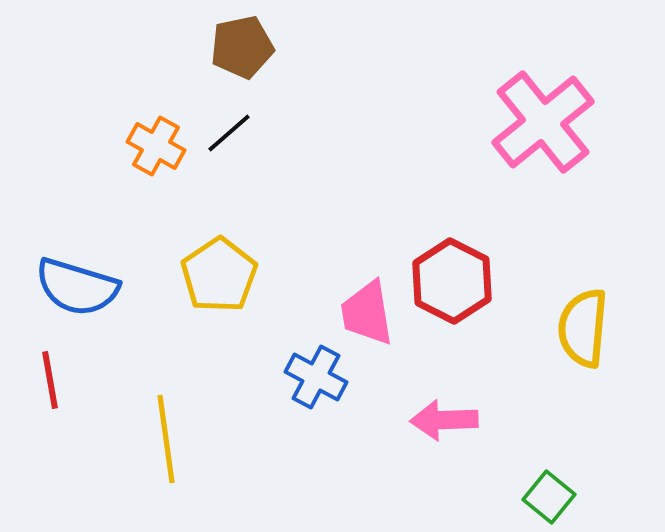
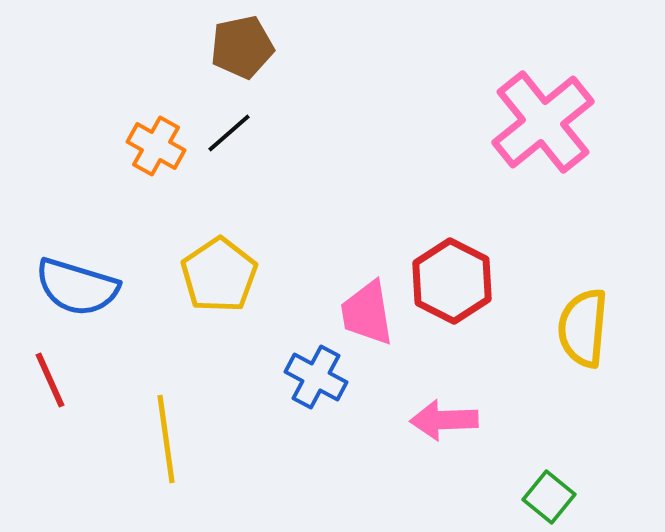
red line: rotated 14 degrees counterclockwise
